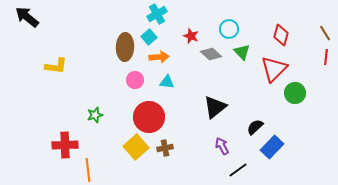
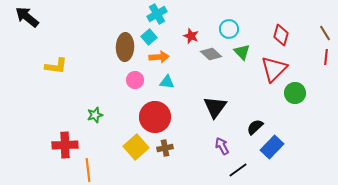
black triangle: rotated 15 degrees counterclockwise
red circle: moved 6 px right
